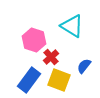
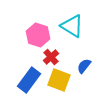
pink hexagon: moved 4 px right, 5 px up
